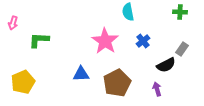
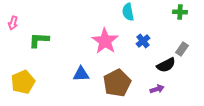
purple arrow: rotated 88 degrees clockwise
